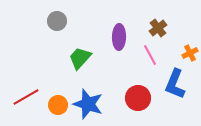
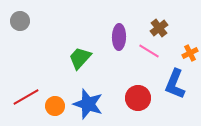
gray circle: moved 37 px left
brown cross: moved 1 px right
pink line: moved 1 px left, 4 px up; rotated 30 degrees counterclockwise
orange circle: moved 3 px left, 1 px down
